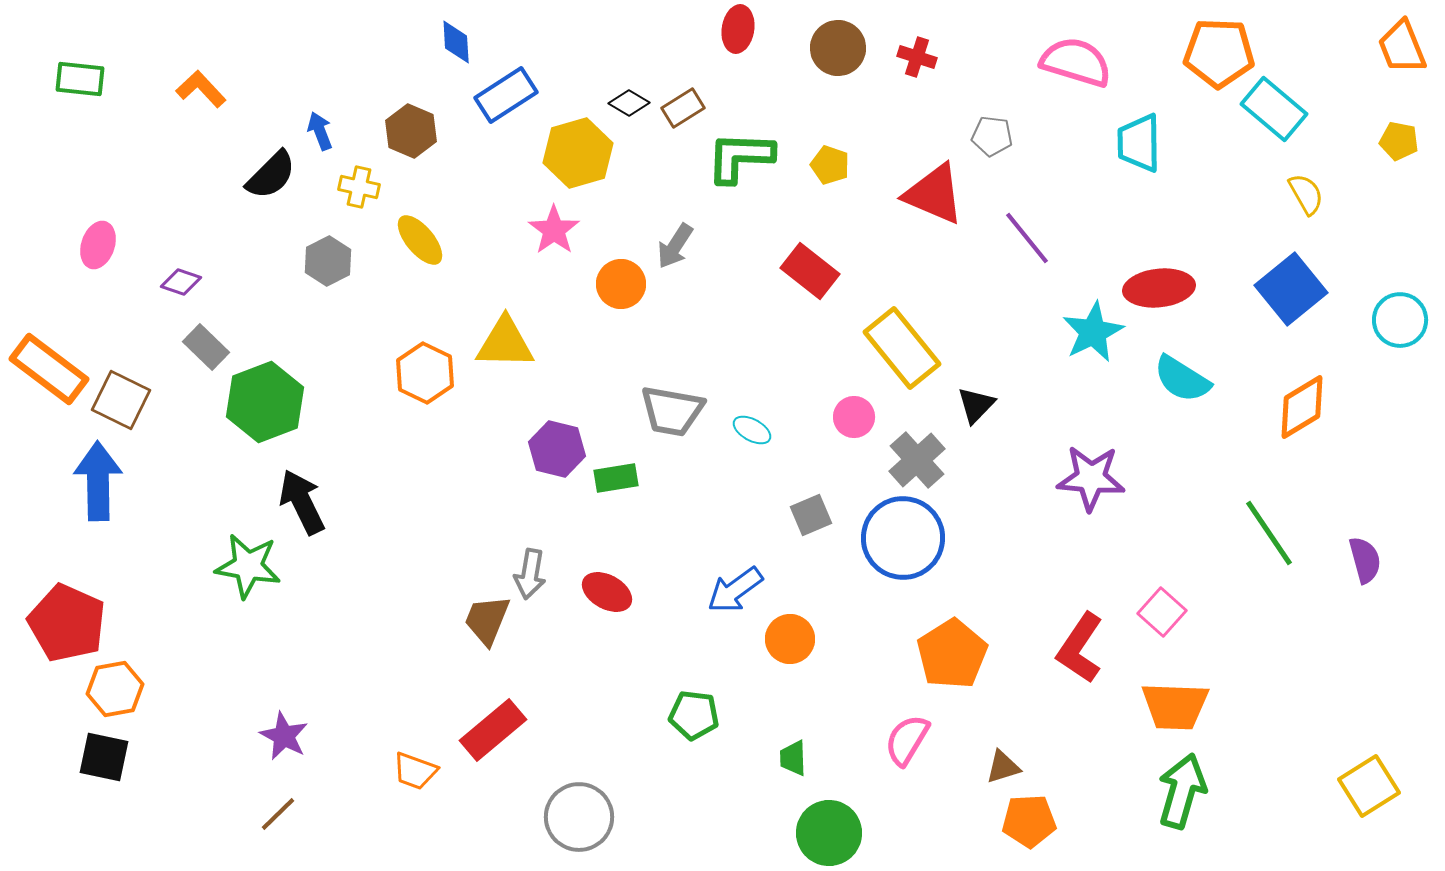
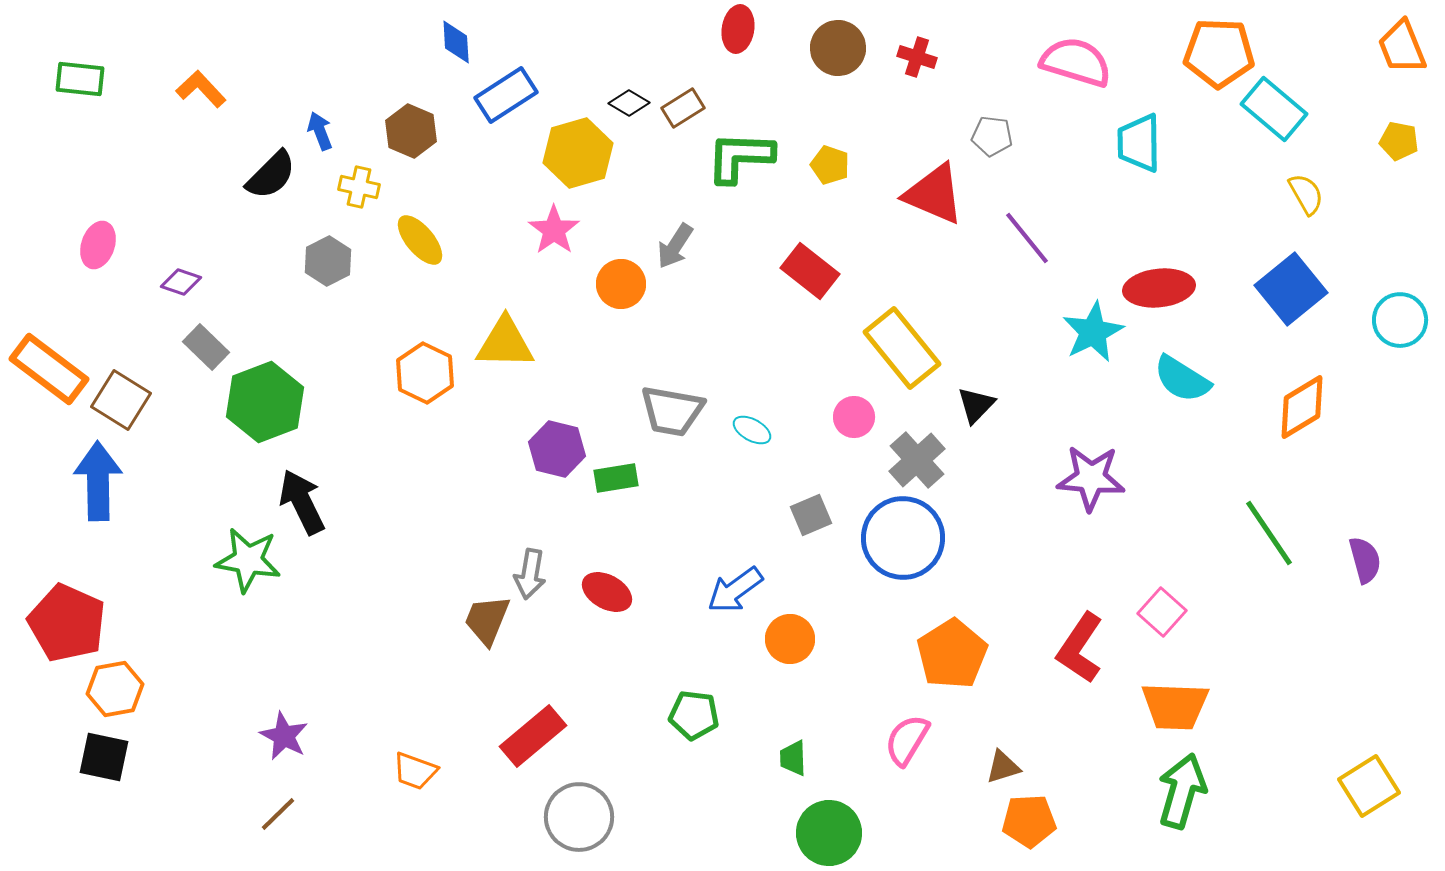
brown square at (121, 400): rotated 6 degrees clockwise
green star at (248, 566): moved 6 px up
red rectangle at (493, 730): moved 40 px right, 6 px down
